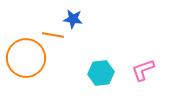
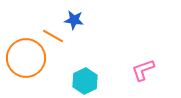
blue star: moved 1 px right, 1 px down
orange line: moved 1 px down; rotated 20 degrees clockwise
cyan hexagon: moved 16 px left, 8 px down; rotated 20 degrees counterclockwise
